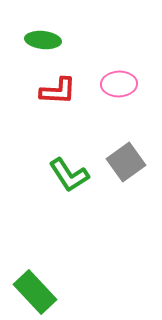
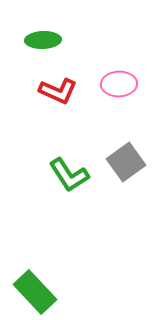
green ellipse: rotated 8 degrees counterclockwise
red L-shape: rotated 21 degrees clockwise
